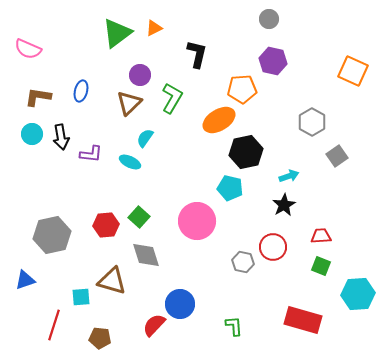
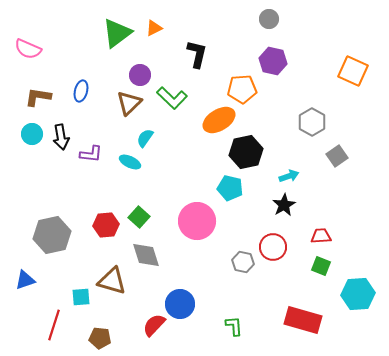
green L-shape at (172, 98): rotated 104 degrees clockwise
